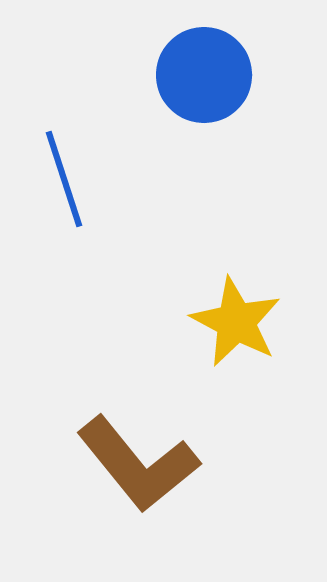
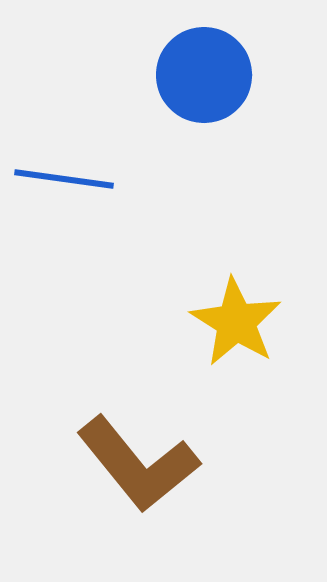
blue line: rotated 64 degrees counterclockwise
yellow star: rotated 4 degrees clockwise
